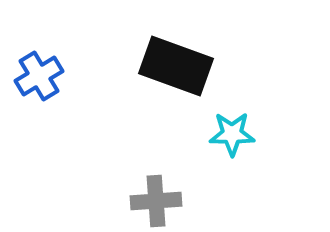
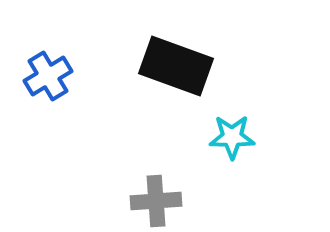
blue cross: moved 9 px right
cyan star: moved 3 px down
